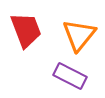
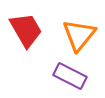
red trapezoid: rotated 9 degrees counterclockwise
